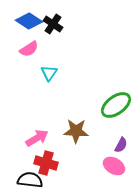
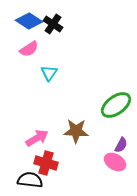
pink ellipse: moved 1 px right, 4 px up
